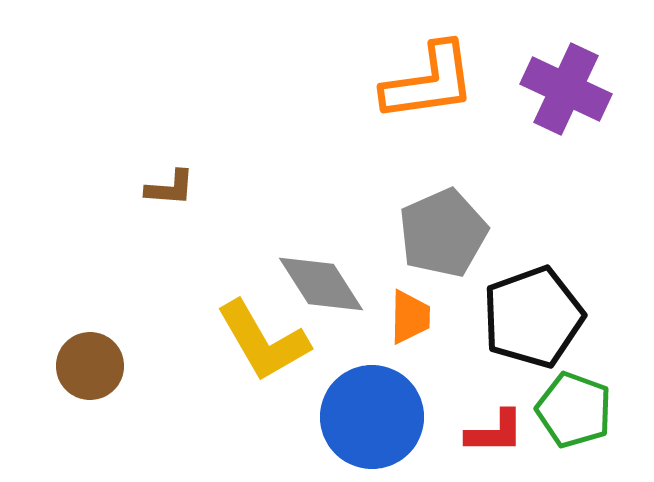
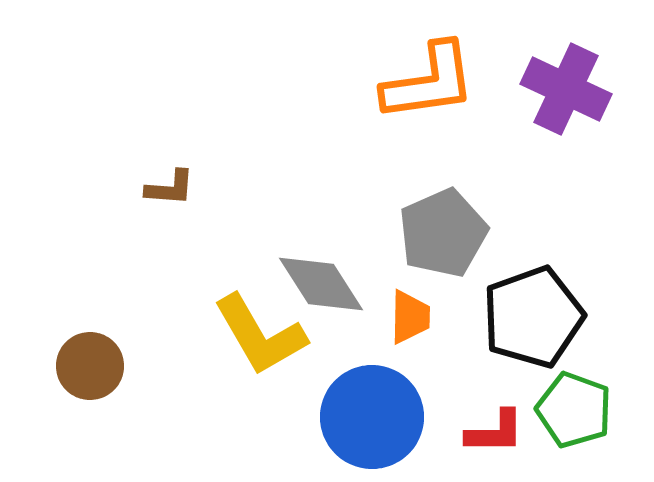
yellow L-shape: moved 3 px left, 6 px up
